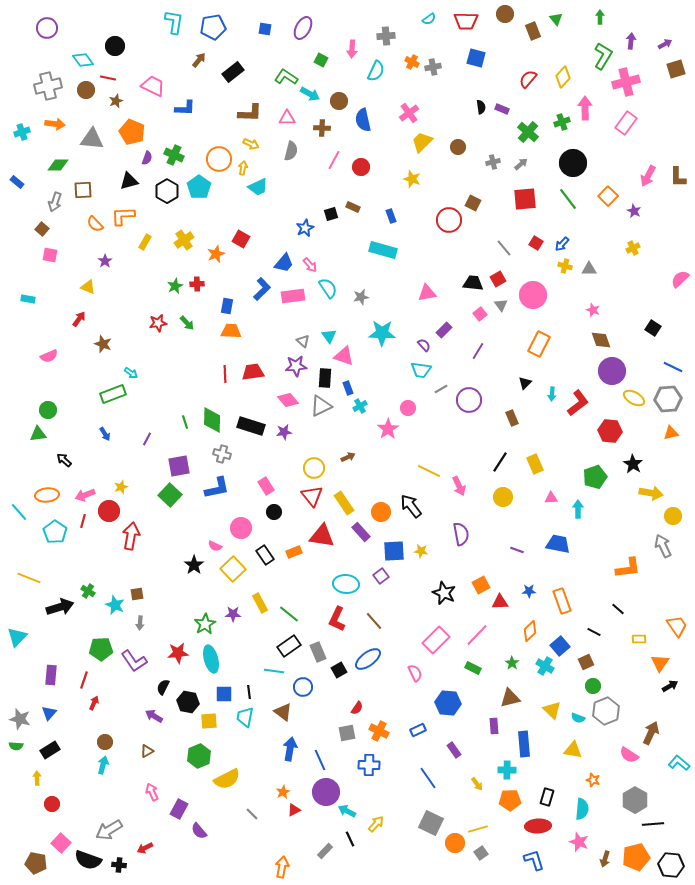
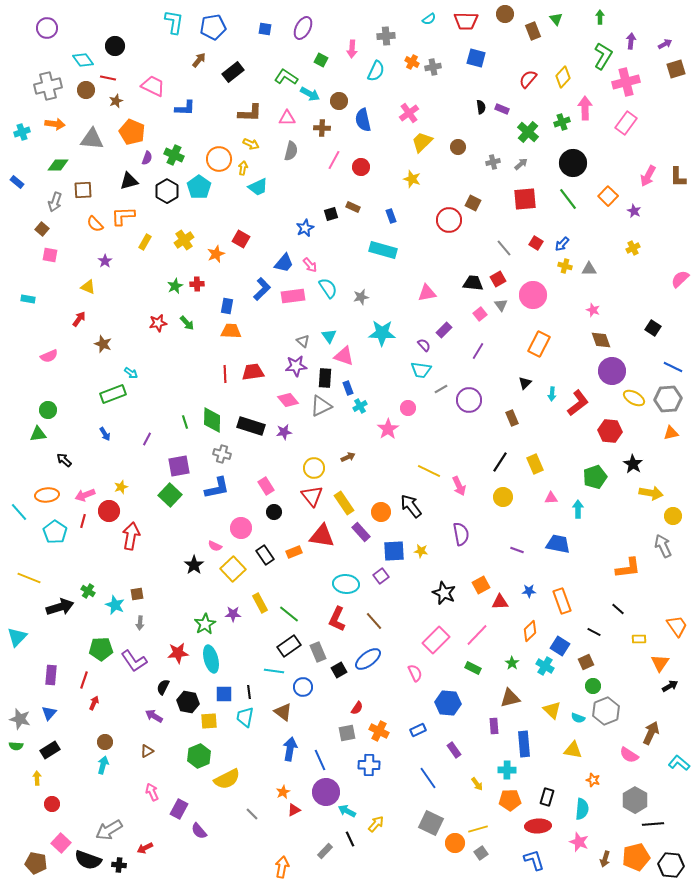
blue square at (560, 646): rotated 18 degrees counterclockwise
